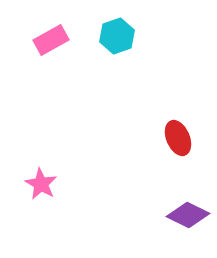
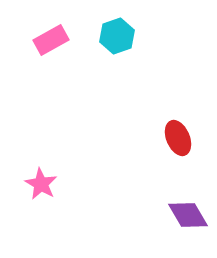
purple diamond: rotated 33 degrees clockwise
